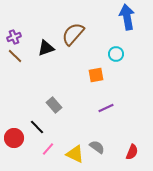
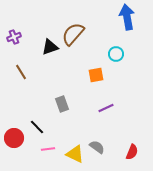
black triangle: moved 4 px right, 1 px up
brown line: moved 6 px right, 16 px down; rotated 14 degrees clockwise
gray rectangle: moved 8 px right, 1 px up; rotated 21 degrees clockwise
pink line: rotated 40 degrees clockwise
